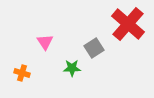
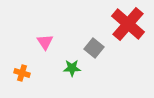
gray square: rotated 18 degrees counterclockwise
